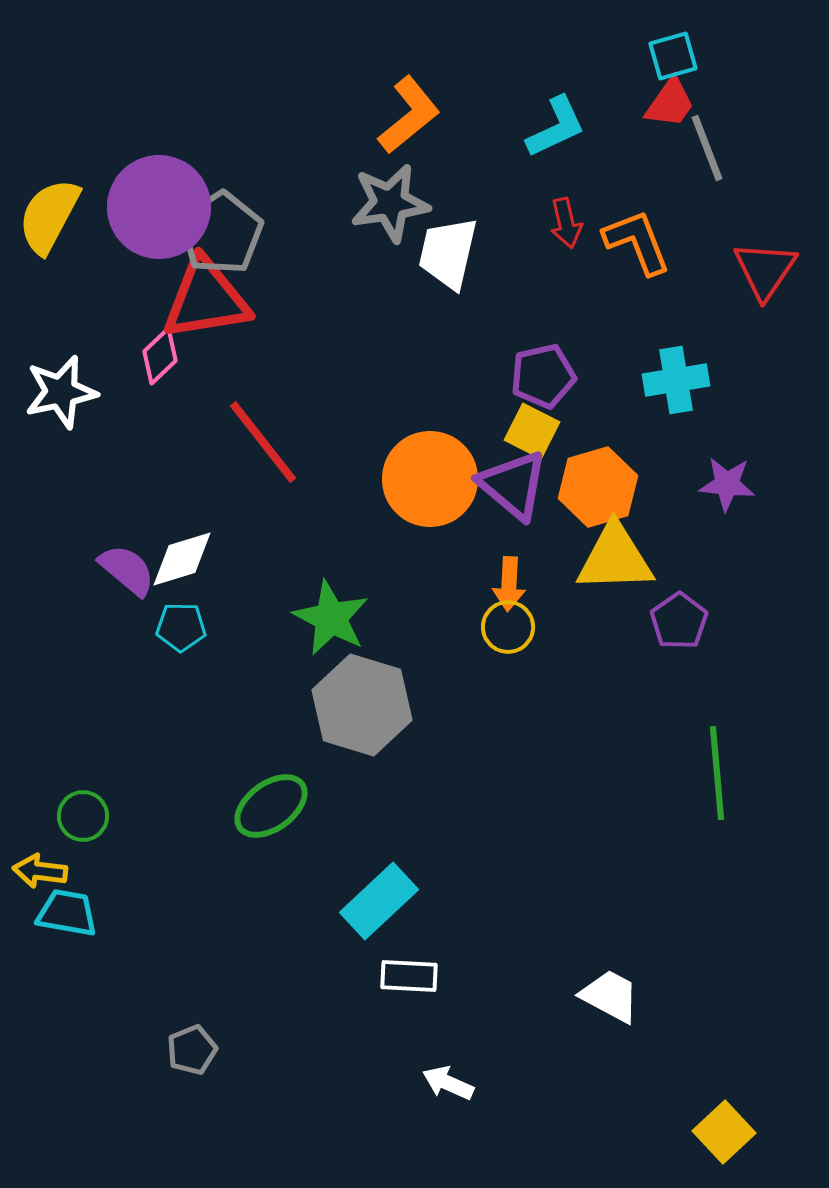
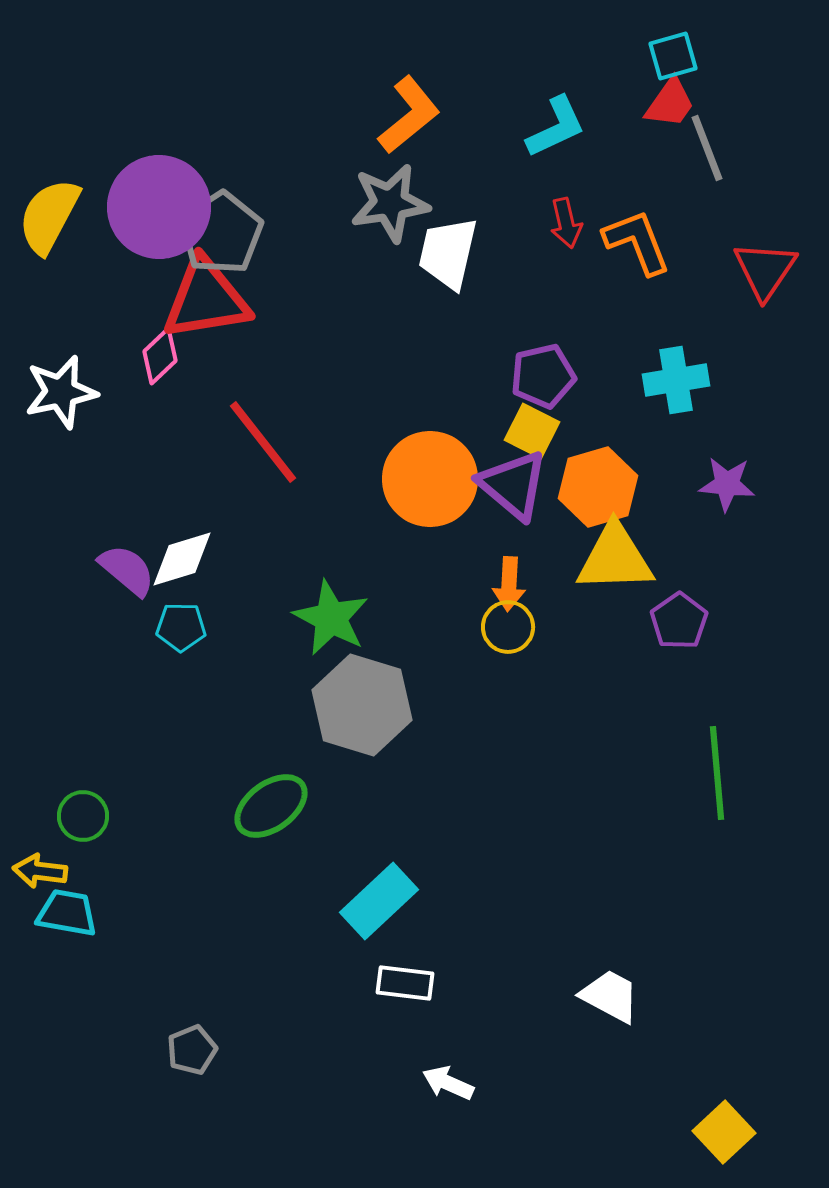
white rectangle at (409, 976): moved 4 px left, 7 px down; rotated 4 degrees clockwise
